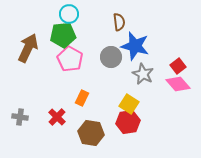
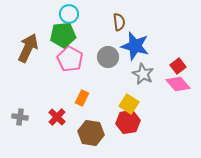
gray circle: moved 3 px left
